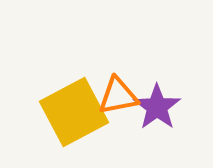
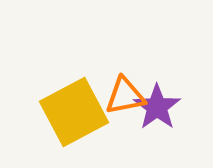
orange triangle: moved 7 px right
